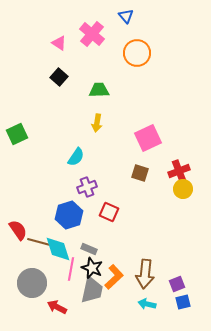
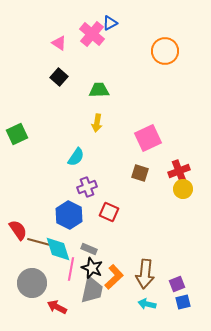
blue triangle: moved 16 px left, 7 px down; rotated 42 degrees clockwise
orange circle: moved 28 px right, 2 px up
blue hexagon: rotated 16 degrees counterclockwise
